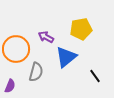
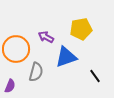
blue triangle: rotated 20 degrees clockwise
